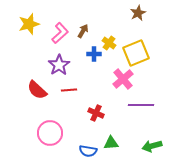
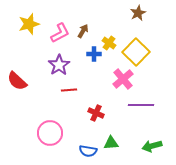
pink L-shape: rotated 15 degrees clockwise
yellow square: moved 1 px up; rotated 24 degrees counterclockwise
red semicircle: moved 20 px left, 9 px up
